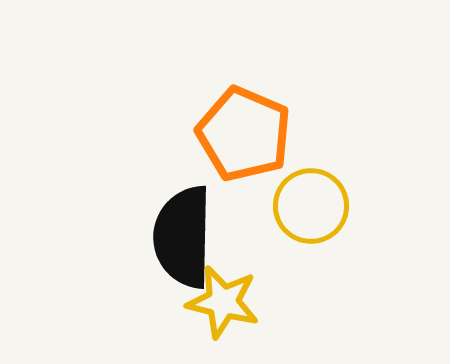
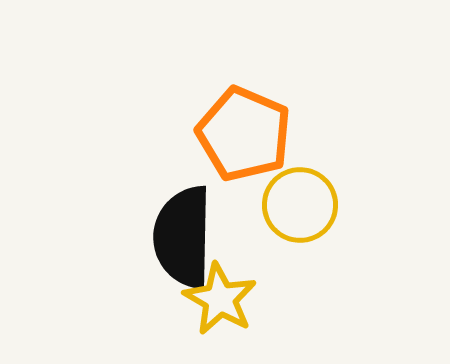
yellow circle: moved 11 px left, 1 px up
yellow star: moved 3 px left, 3 px up; rotated 16 degrees clockwise
